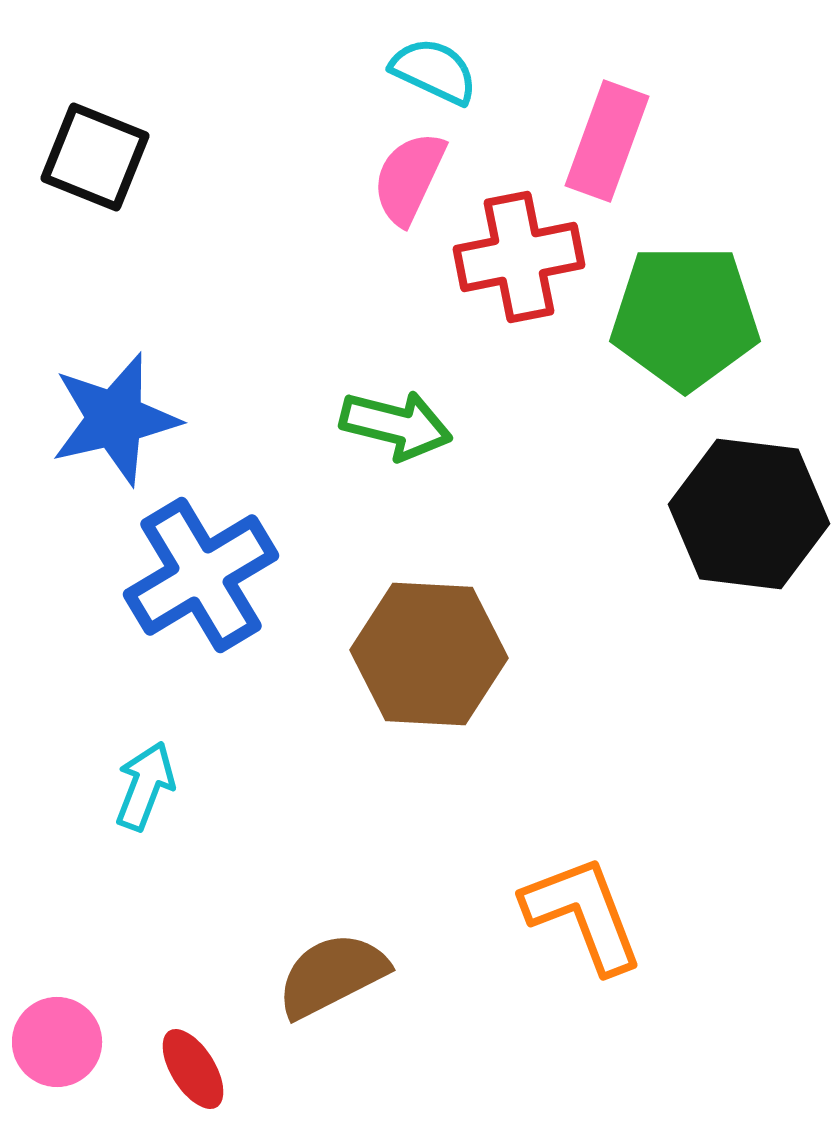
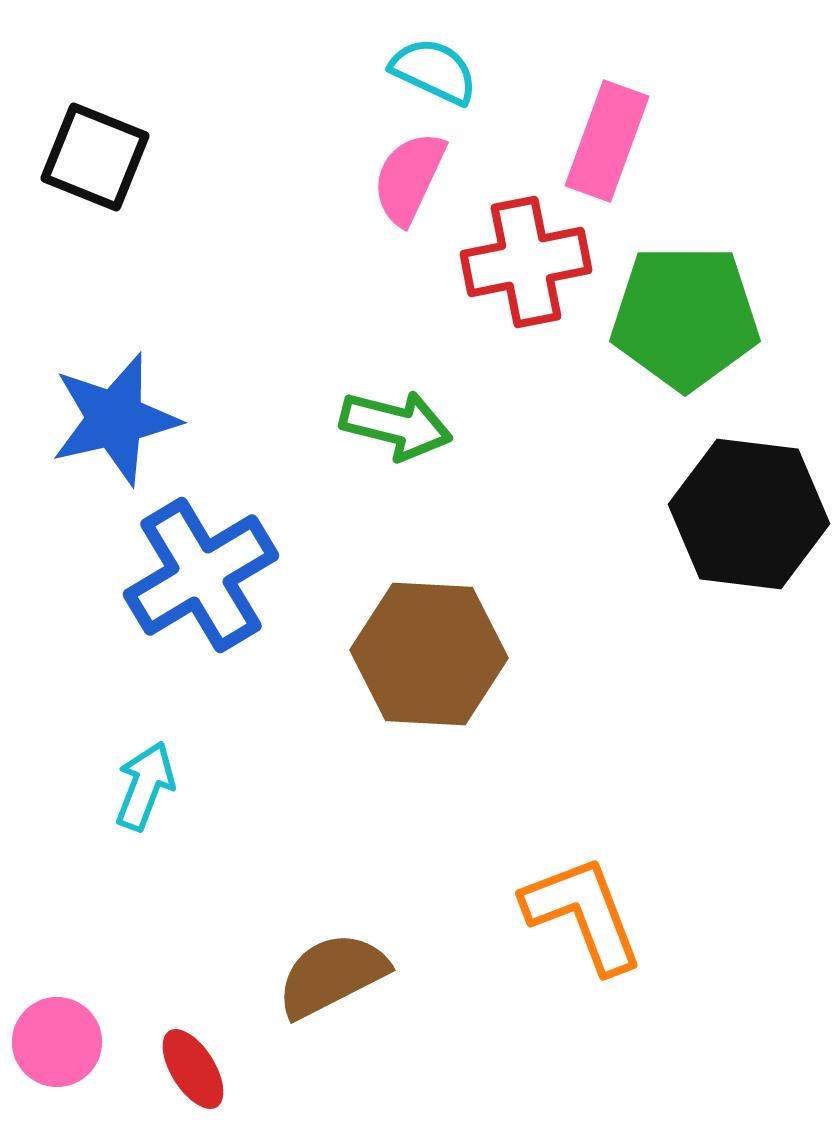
red cross: moved 7 px right, 5 px down
